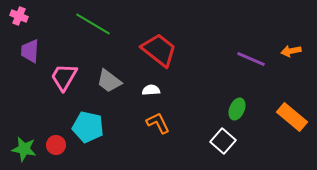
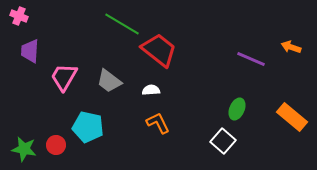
green line: moved 29 px right
orange arrow: moved 4 px up; rotated 30 degrees clockwise
